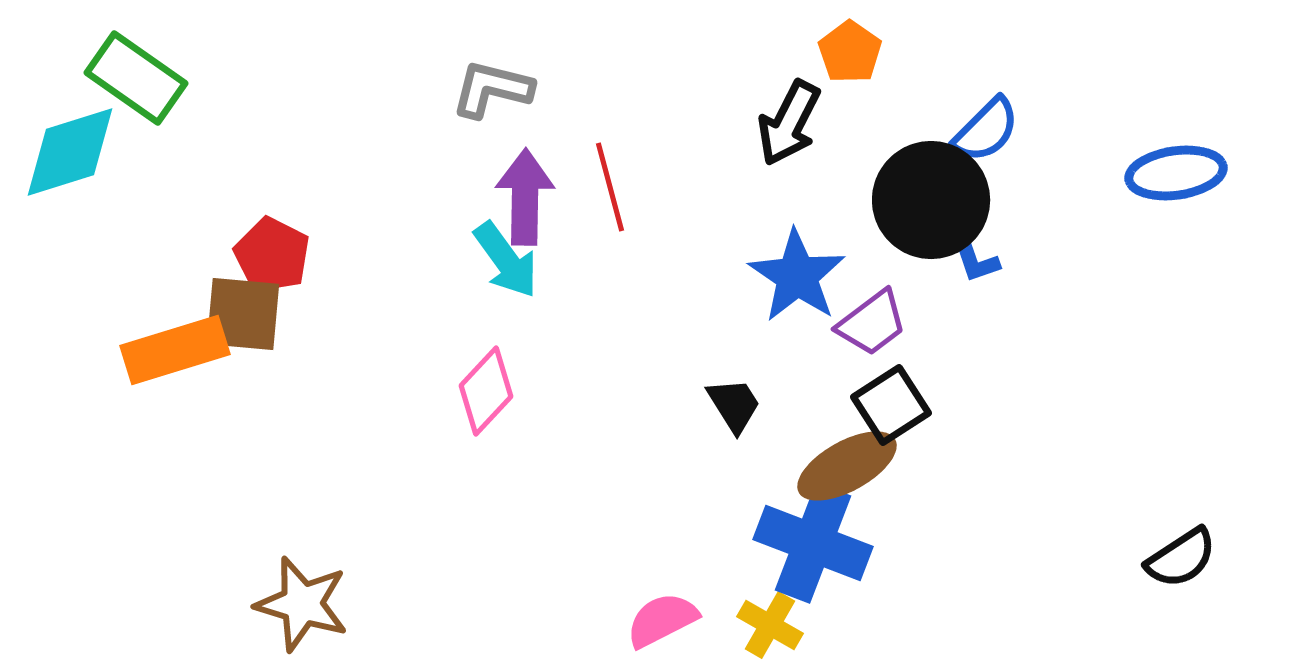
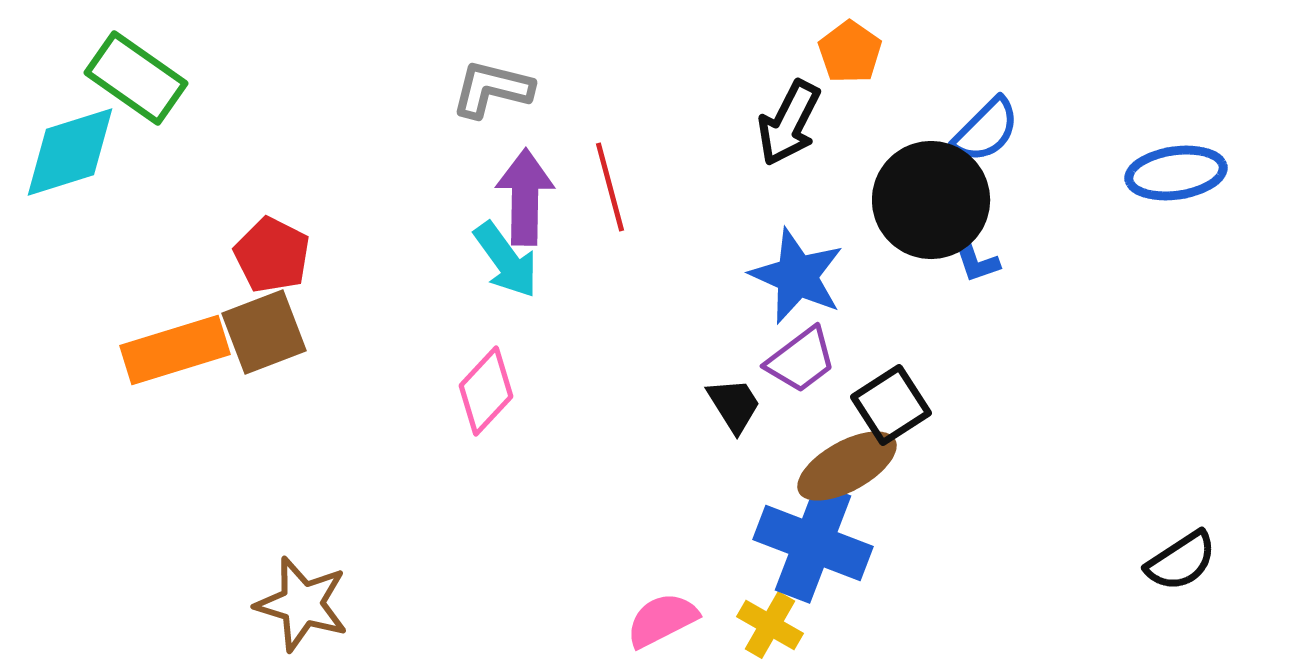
blue star: rotated 10 degrees counterclockwise
brown square: moved 21 px right, 18 px down; rotated 26 degrees counterclockwise
purple trapezoid: moved 71 px left, 37 px down
black semicircle: moved 3 px down
